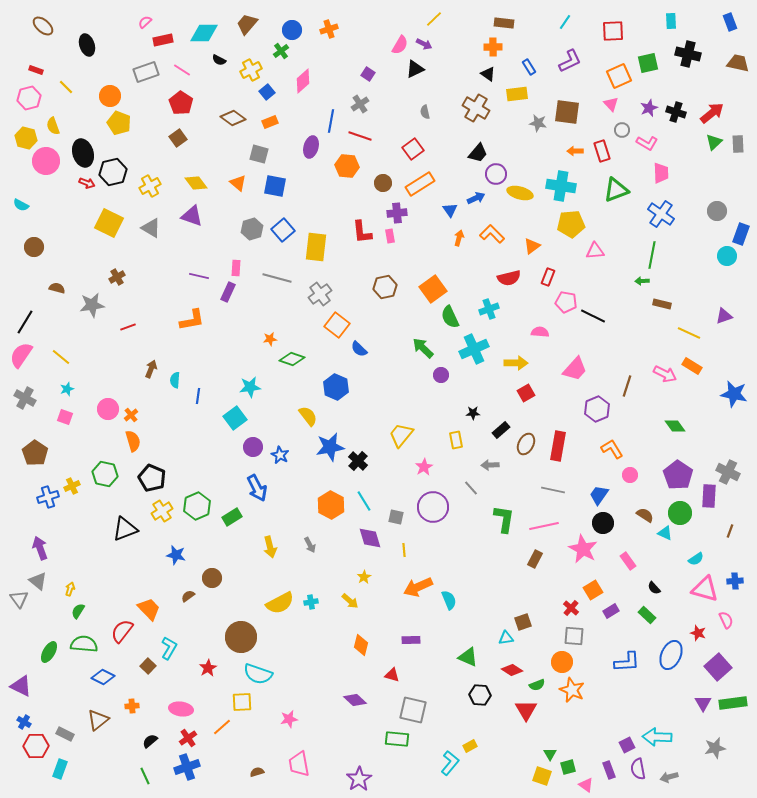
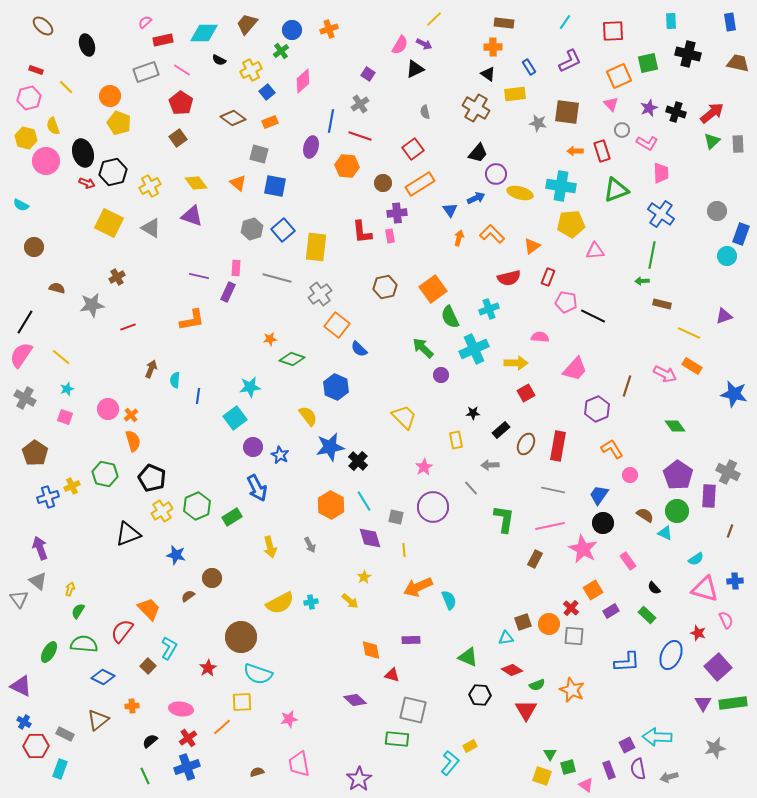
blue rectangle at (730, 22): rotated 12 degrees clockwise
yellow rectangle at (517, 94): moved 2 px left
green triangle at (714, 142): moved 2 px left, 1 px up
pink semicircle at (540, 332): moved 5 px down
yellow trapezoid at (401, 435): moved 3 px right, 18 px up; rotated 96 degrees clockwise
green circle at (680, 513): moved 3 px left, 2 px up
pink line at (544, 526): moved 6 px right
black triangle at (125, 529): moved 3 px right, 5 px down
orange diamond at (361, 645): moved 10 px right, 5 px down; rotated 25 degrees counterclockwise
orange circle at (562, 662): moved 13 px left, 38 px up
